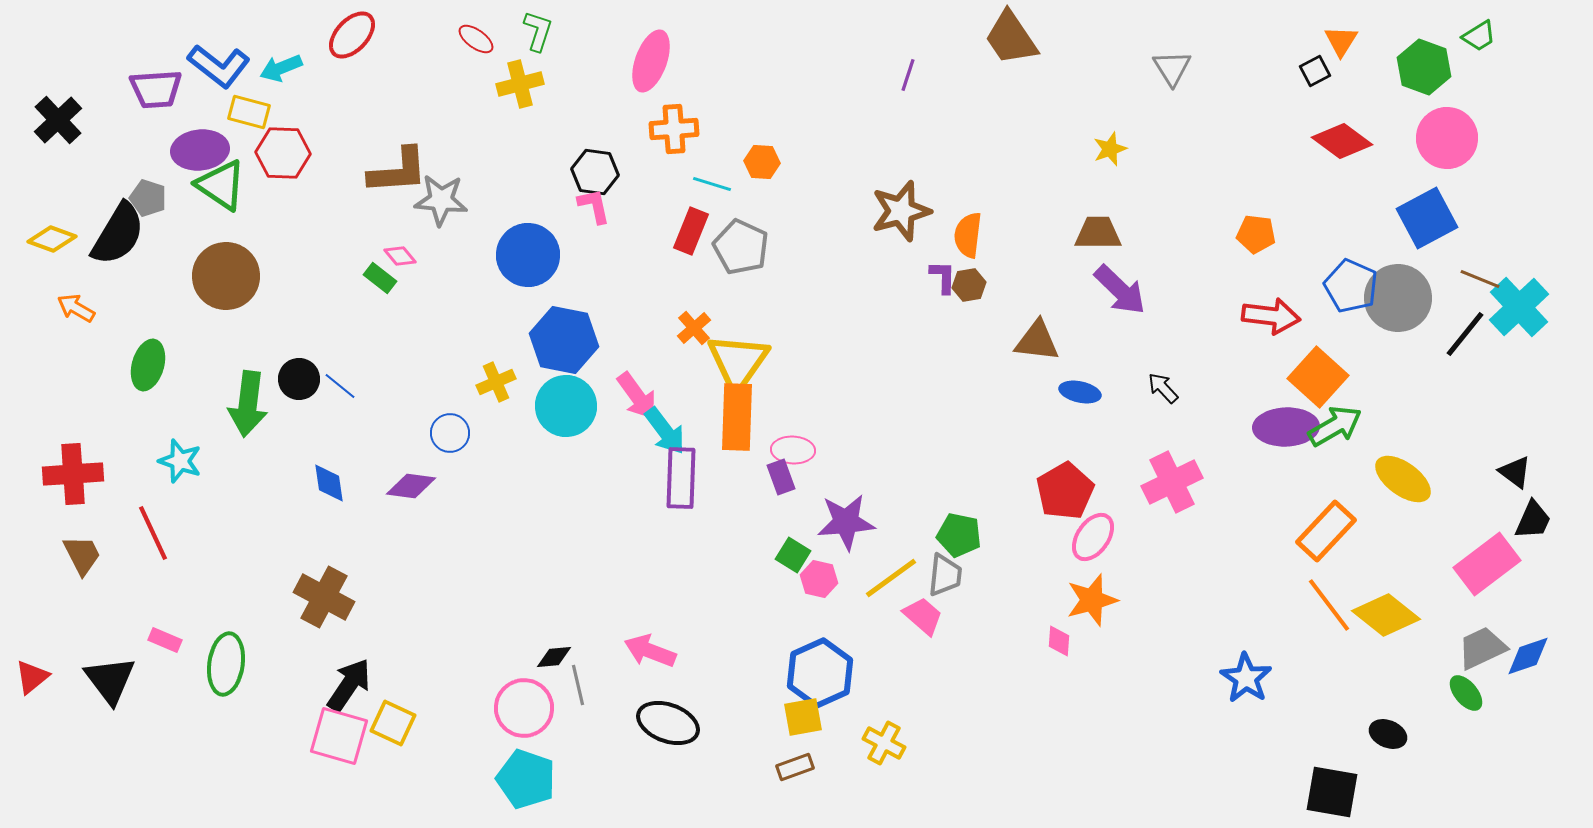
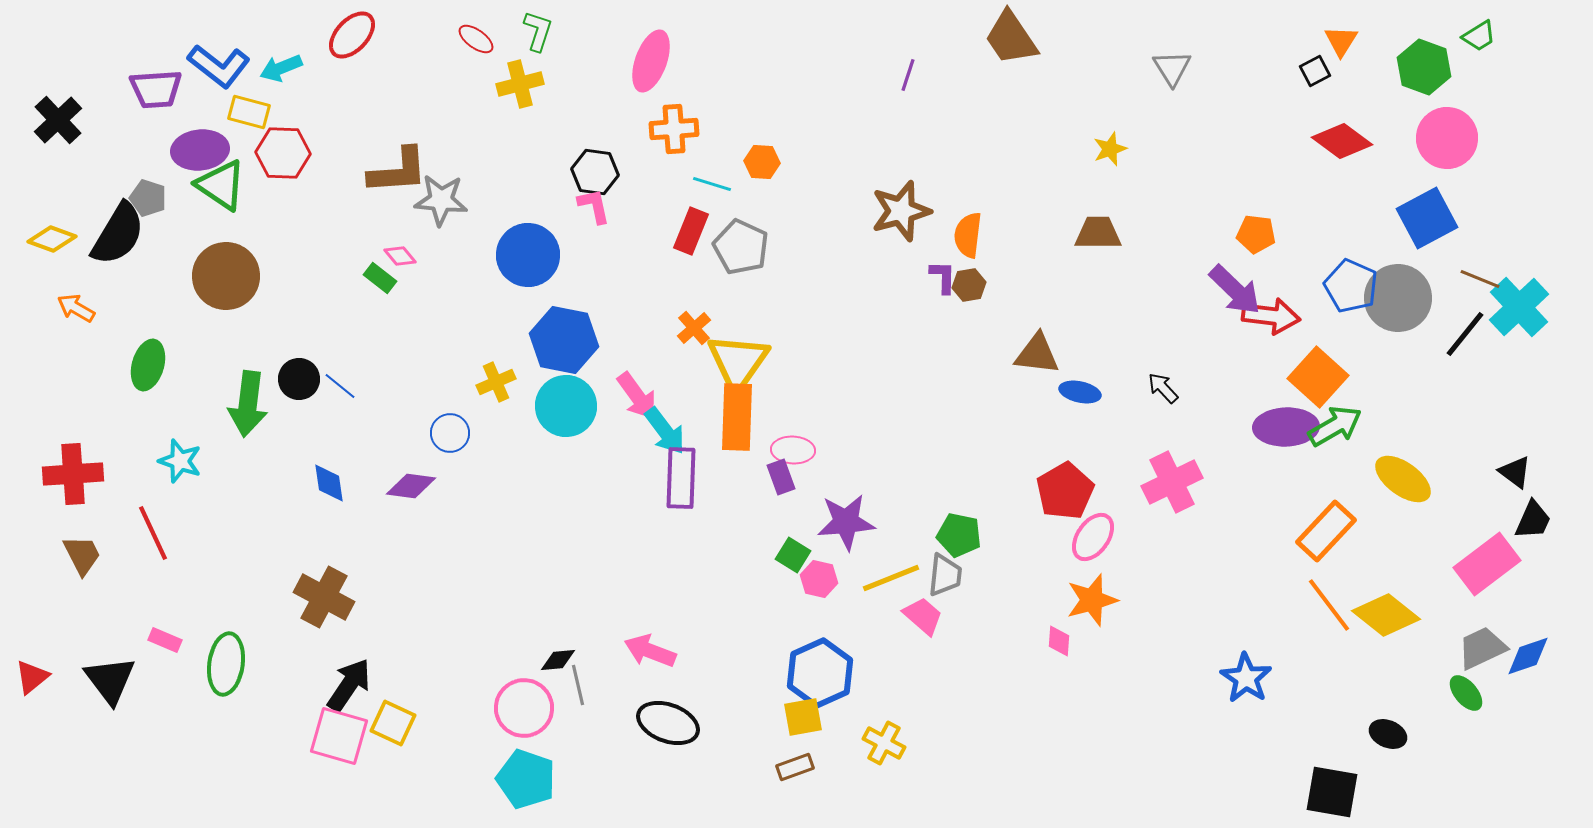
purple arrow at (1120, 290): moved 115 px right
brown triangle at (1037, 341): moved 13 px down
yellow line at (891, 578): rotated 14 degrees clockwise
black diamond at (554, 657): moved 4 px right, 3 px down
